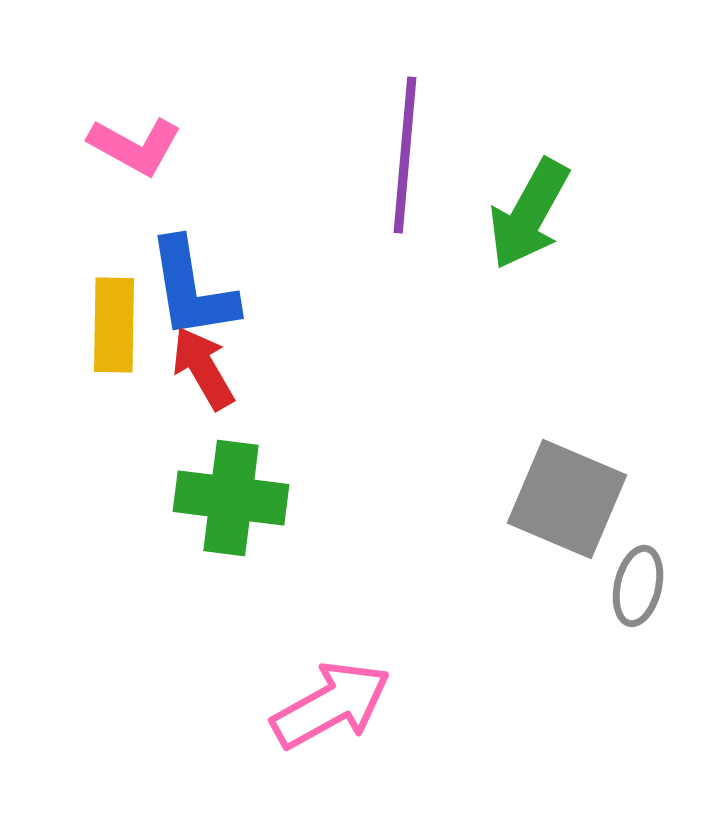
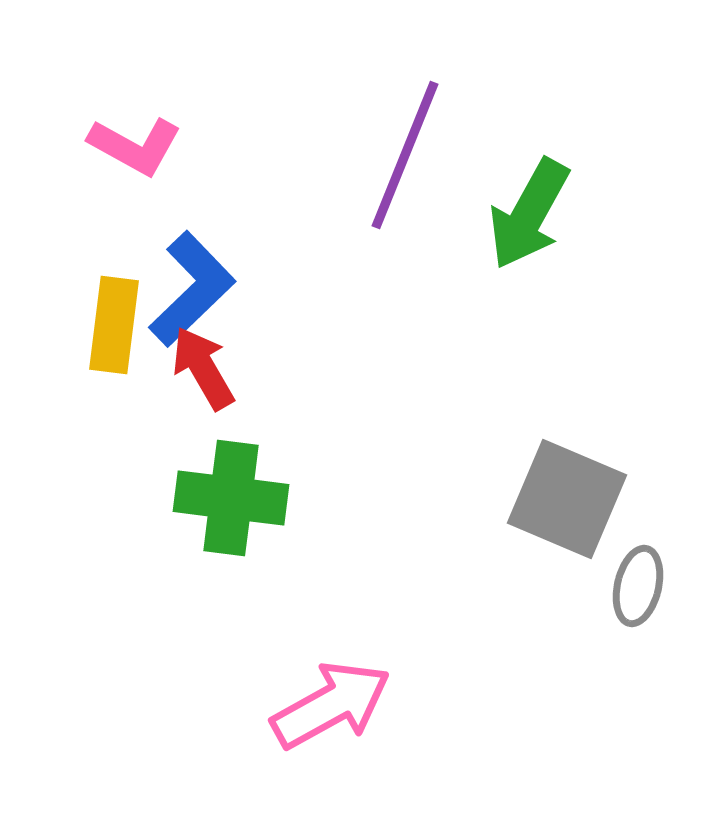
purple line: rotated 17 degrees clockwise
blue L-shape: rotated 125 degrees counterclockwise
yellow rectangle: rotated 6 degrees clockwise
